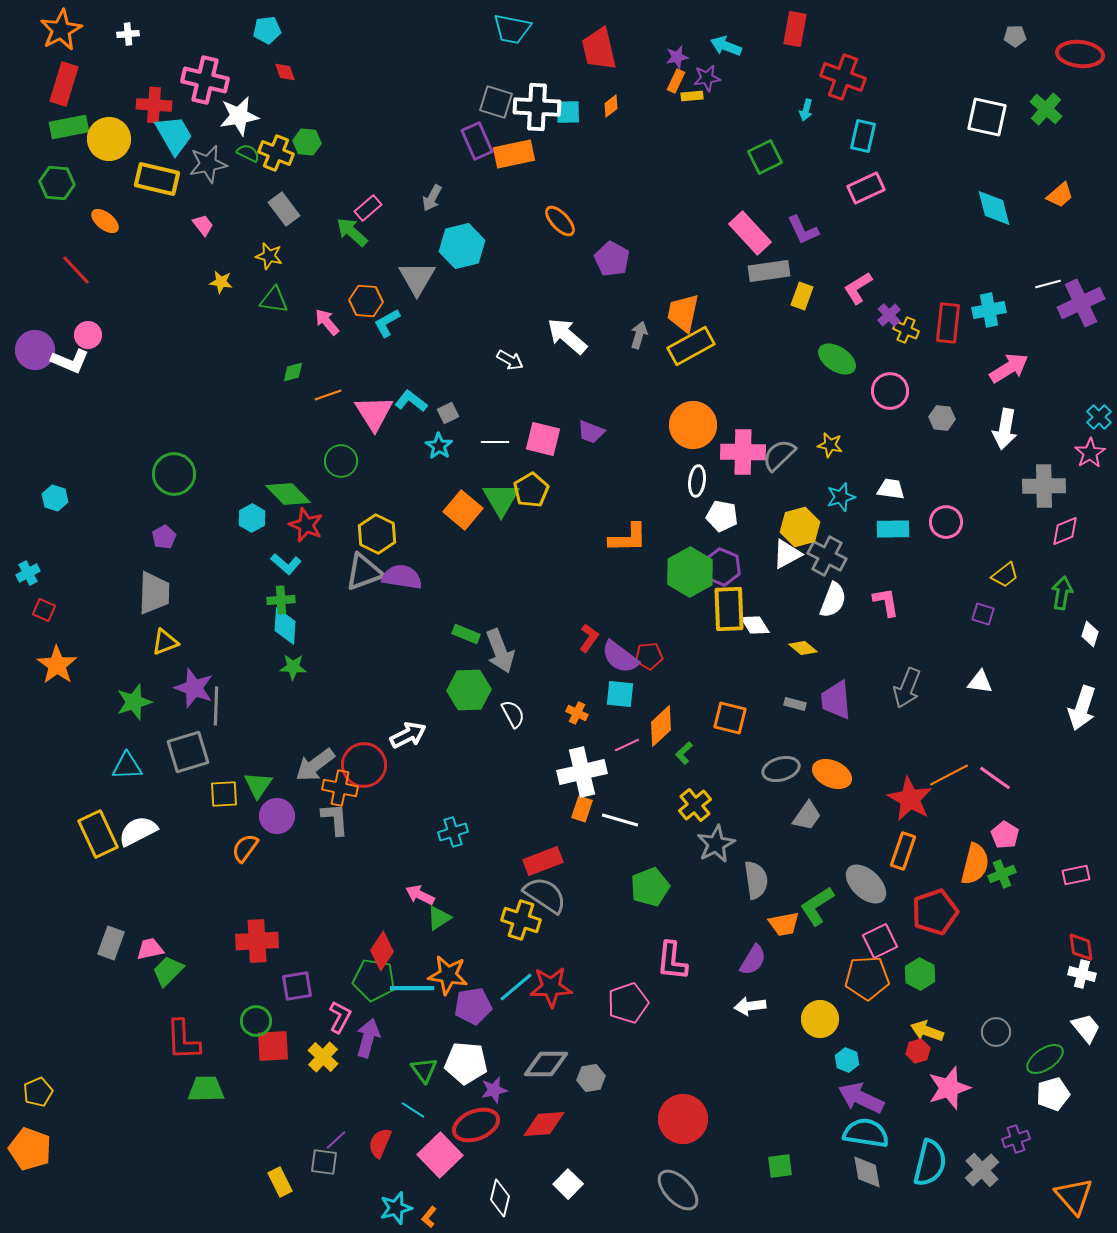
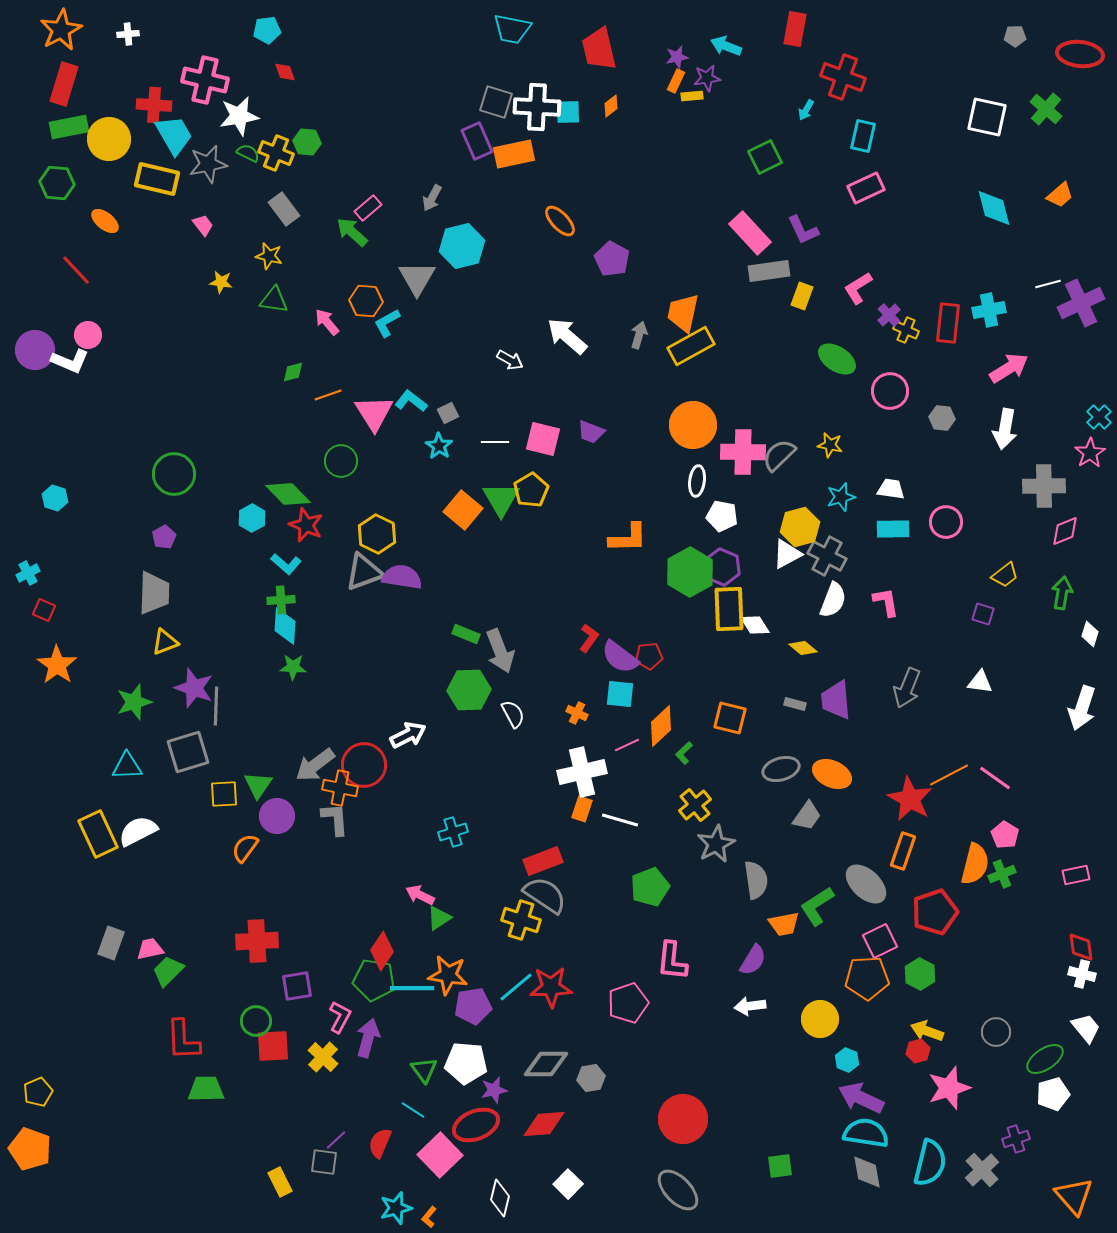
cyan arrow at (806, 110): rotated 15 degrees clockwise
